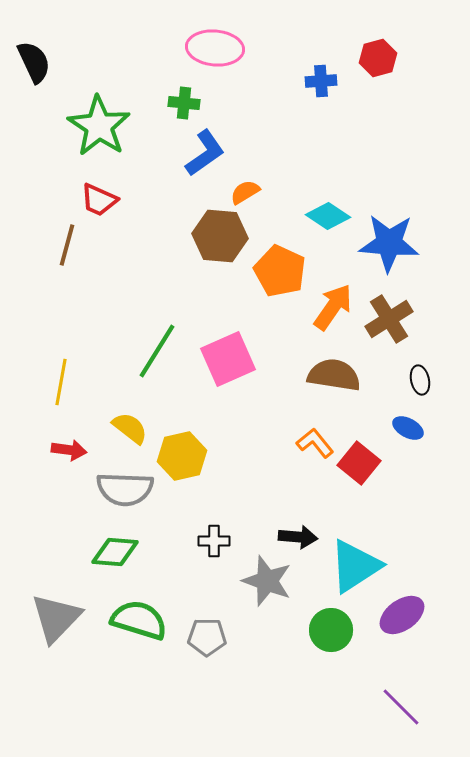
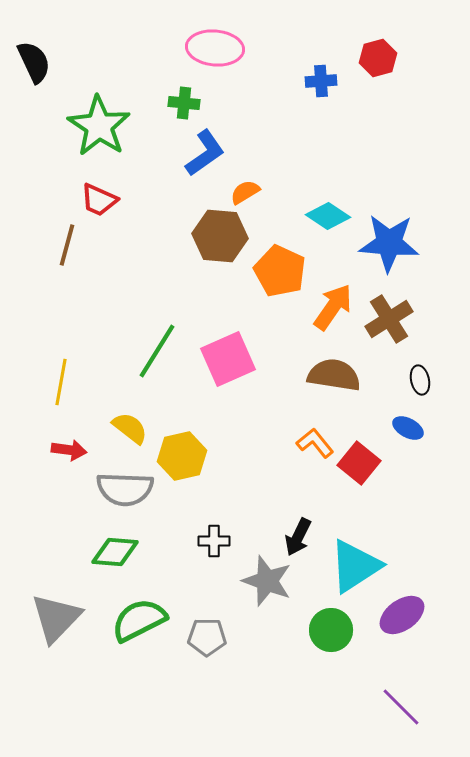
black arrow: rotated 111 degrees clockwise
green semicircle: rotated 44 degrees counterclockwise
